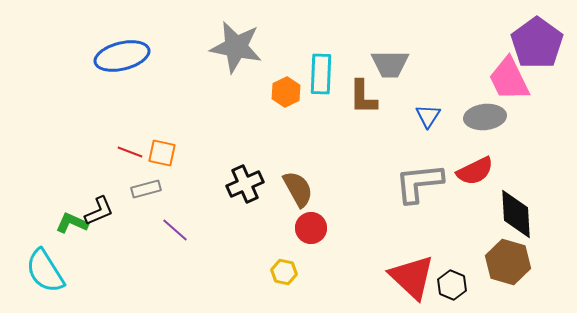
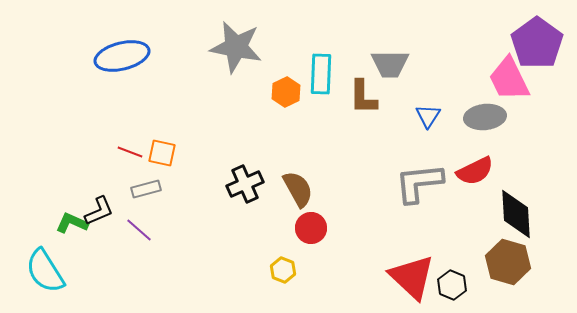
purple line: moved 36 px left
yellow hexagon: moved 1 px left, 2 px up; rotated 10 degrees clockwise
